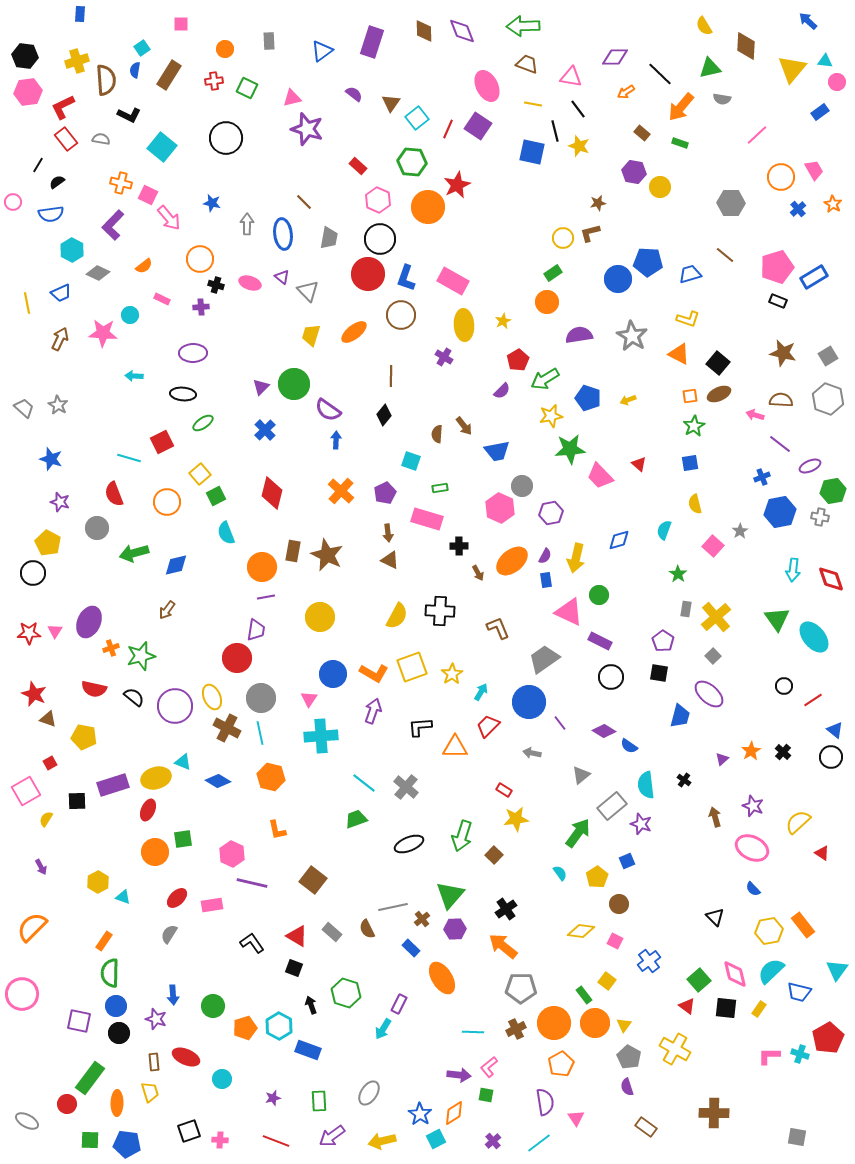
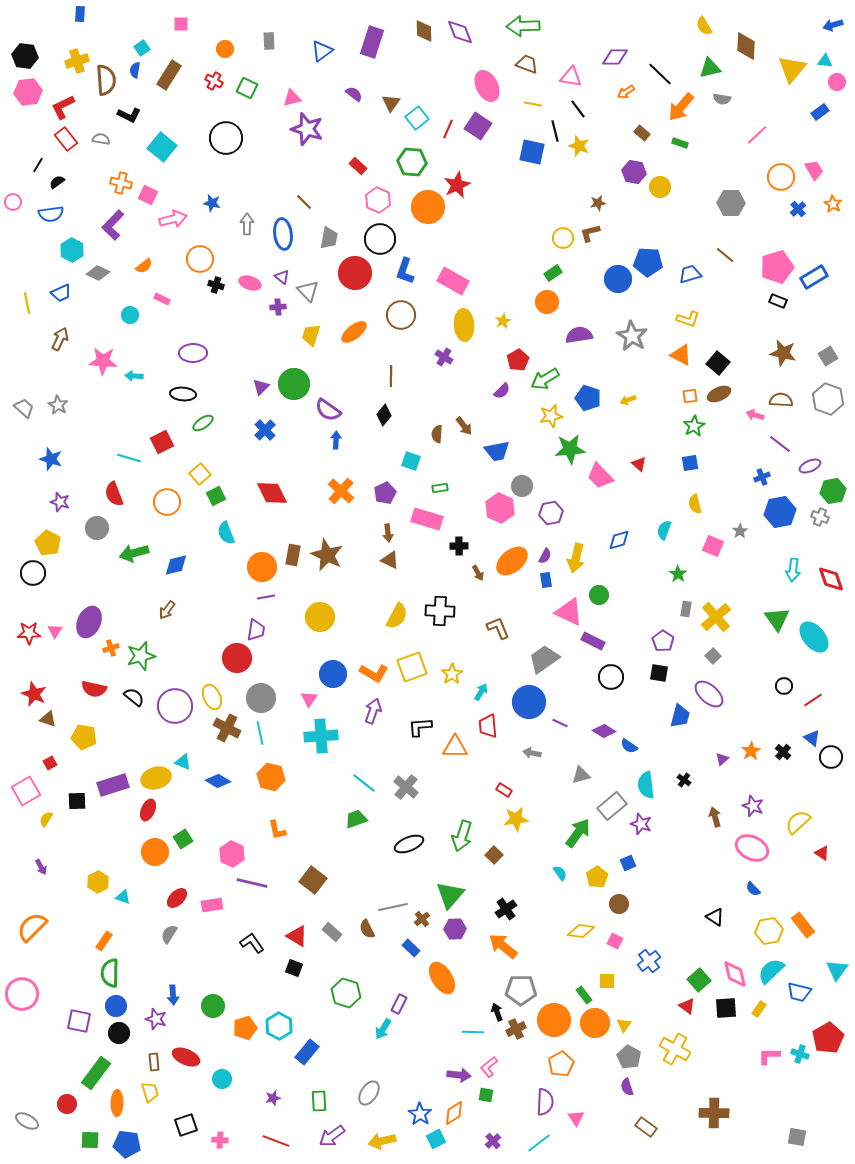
blue arrow at (808, 21): moved 25 px right, 4 px down; rotated 60 degrees counterclockwise
purple diamond at (462, 31): moved 2 px left, 1 px down
red cross at (214, 81): rotated 36 degrees clockwise
pink arrow at (169, 218): moved 4 px right, 1 px down; rotated 64 degrees counterclockwise
red circle at (368, 274): moved 13 px left, 1 px up
blue L-shape at (406, 278): moved 1 px left, 7 px up
purple cross at (201, 307): moved 77 px right
pink star at (103, 333): moved 28 px down
orange triangle at (679, 354): moved 2 px right, 1 px down
red diamond at (272, 493): rotated 40 degrees counterclockwise
gray cross at (820, 517): rotated 12 degrees clockwise
pink square at (713, 546): rotated 20 degrees counterclockwise
brown rectangle at (293, 551): moved 4 px down
purple rectangle at (600, 641): moved 7 px left
purple line at (560, 723): rotated 28 degrees counterclockwise
red trapezoid at (488, 726): rotated 50 degrees counterclockwise
blue triangle at (835, 730): moved 23 px left, 8 px down
gray triangle at (581, 775): rotated 24 degrees clockwise
green square at (183, 839): rotated 24 degrees counterclockwise
blue square at (627, 861): moved 1 px right, 2 px down
black triangle at (715, 917): rotated 12 degrees counterclockwise
yellow square at (607, 981): rotated 36 degrees counterclockwise
gray pentagon at (521, 988): moved 2 px down
black arrow at (311, 1005): moved 186 px right, 7 px down
black square at (726, 1008): rotated 10 degrees counterclockwise
orange circle at (554, 1023): moved 3 px up
blue rectangle at (308, 1050): moved 1 px left, 2 px down; rotated 70 degrees counterclockwise
green rectangle at (90, 1078): moved 6 px right, 5 px up
purple semicircle at (545, 1102): rotated 12 degrees clockwise
black square at (189, 1131): moved 3 px left, 6 px up
